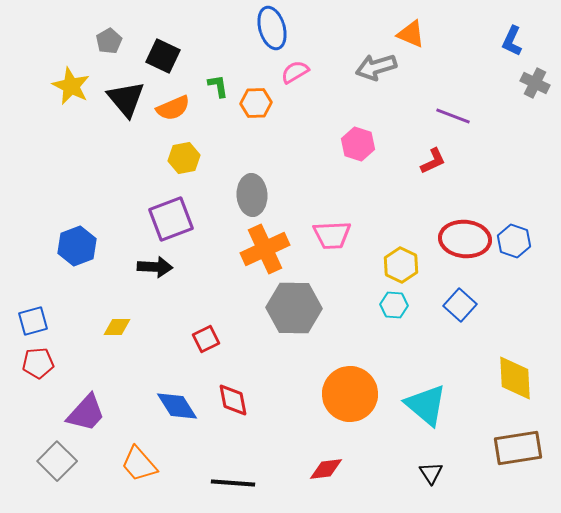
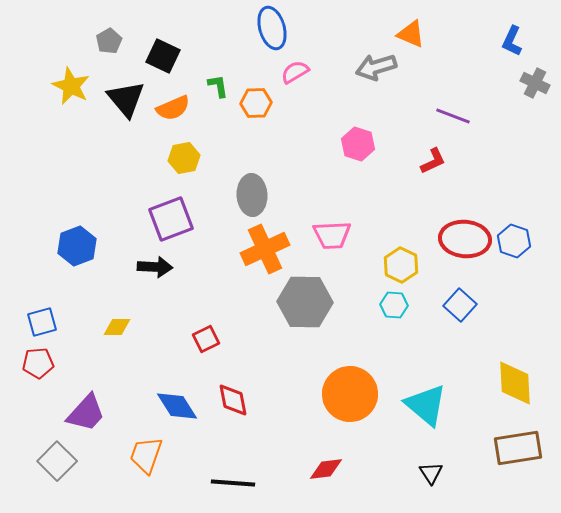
gray hexagon at (294, 308): moved 11 px right, 6 px up
blue square at (33, 321): moved 9 px right, 1 px down
yellow diamond at (515, 378): moved 5 px down
orange trapezoid at (139, 464): moved 7 px right, 9 px up; rotated 60 degrees clockwise
